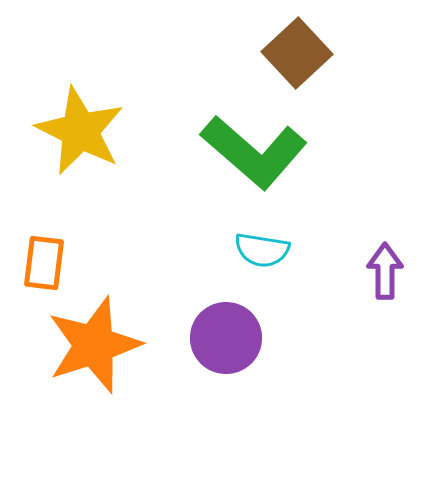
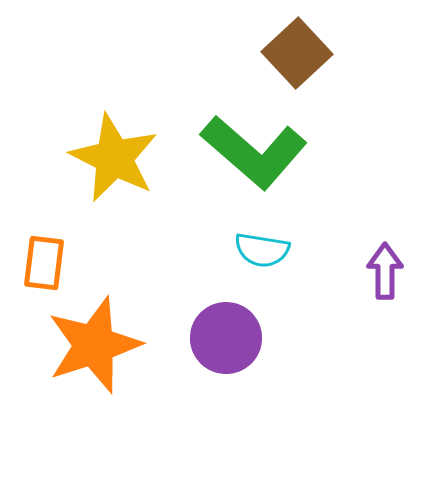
yellow star: moved 34 px right, 27 px down
